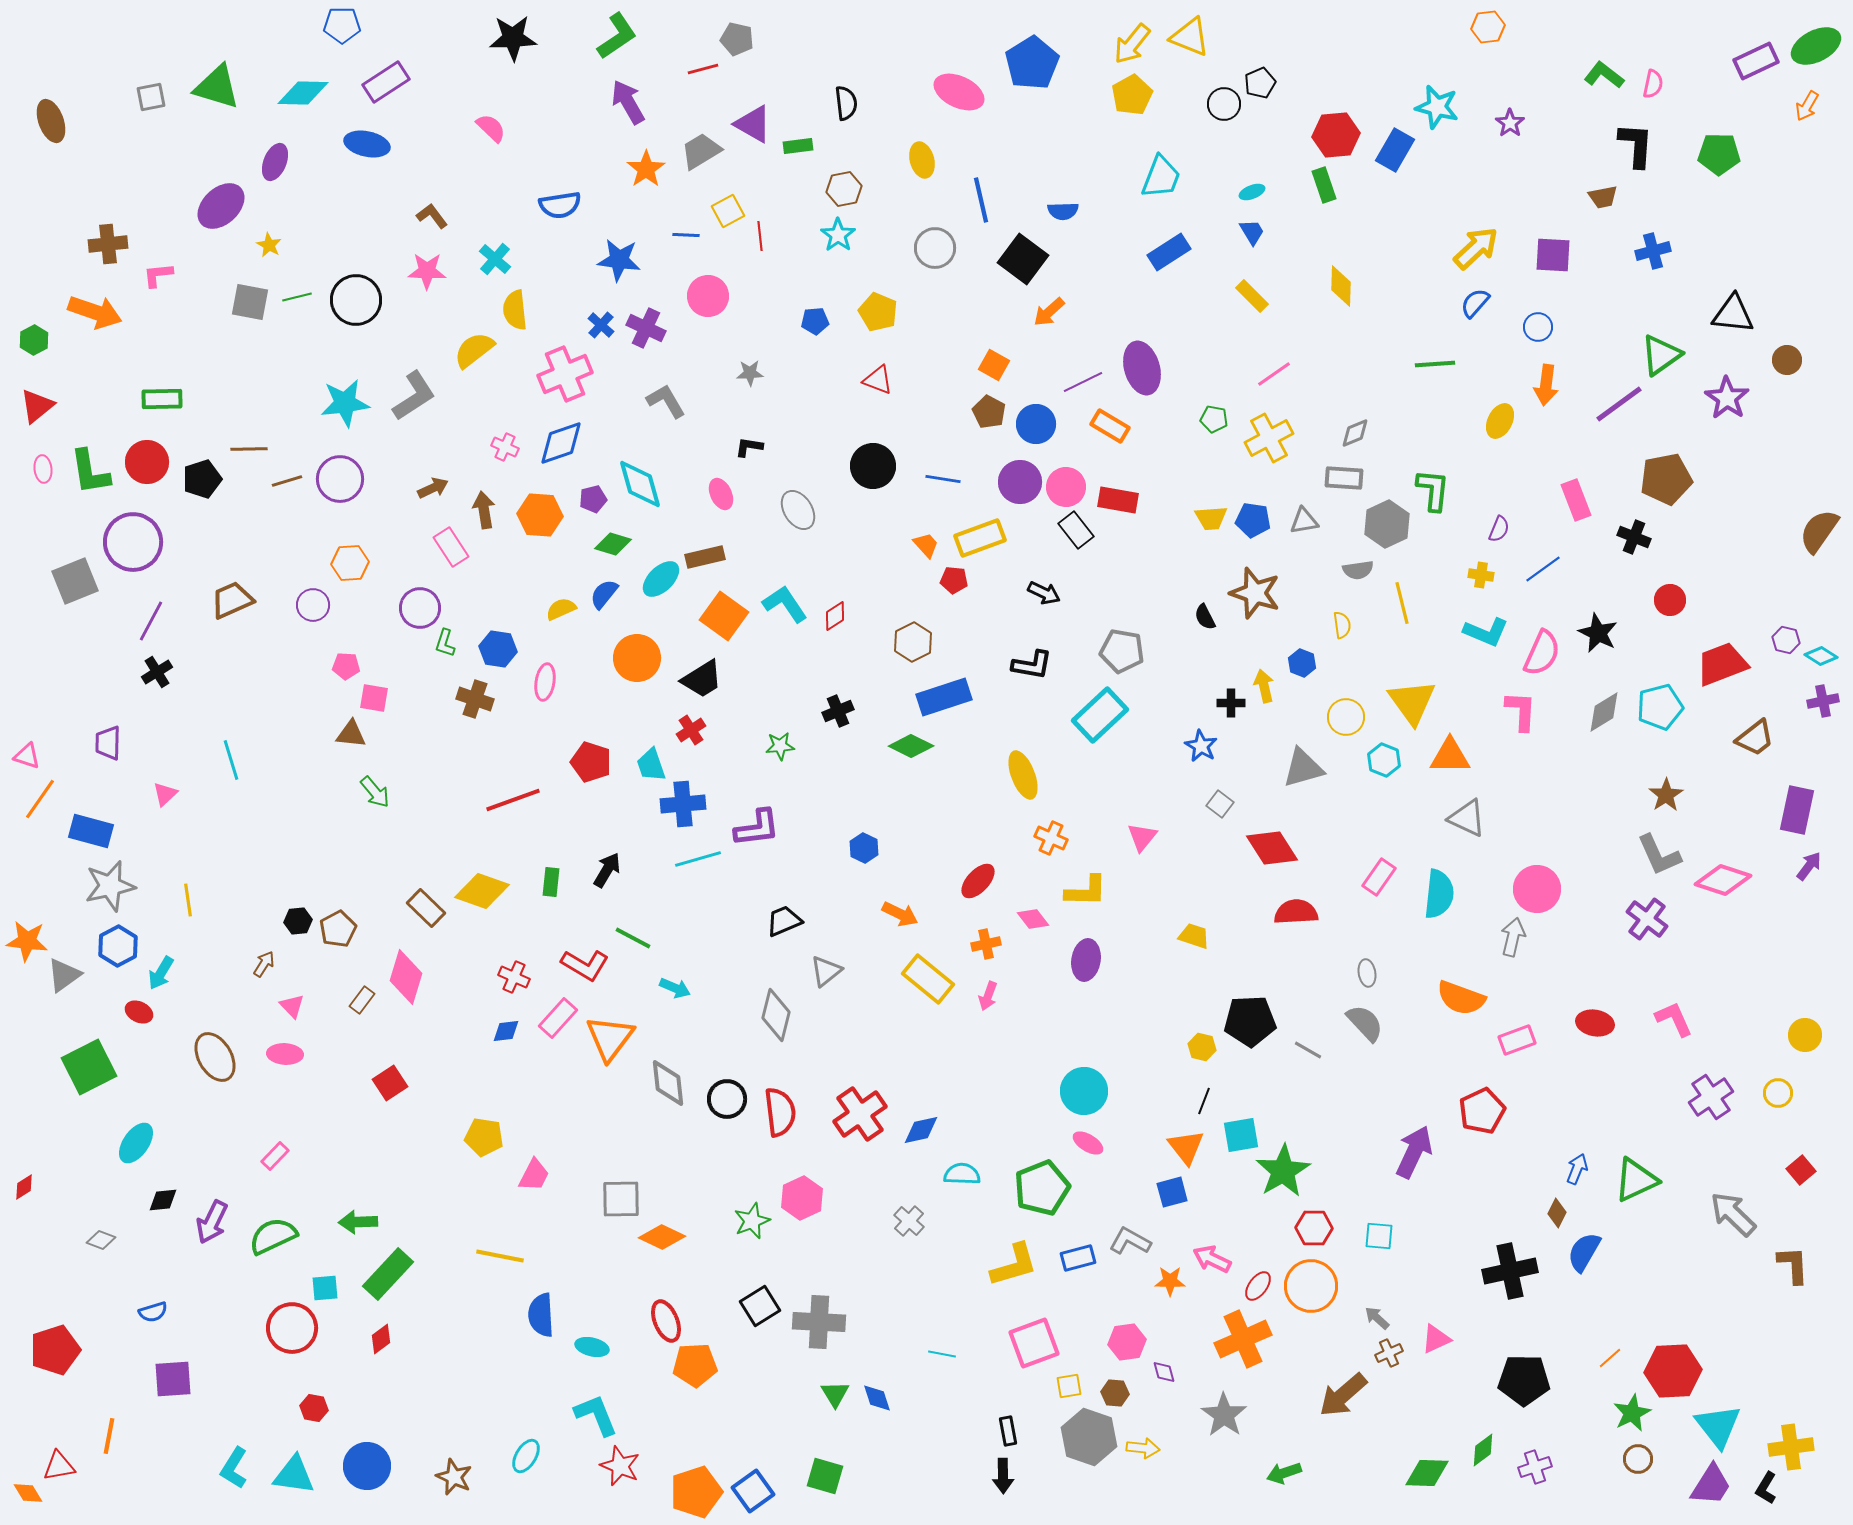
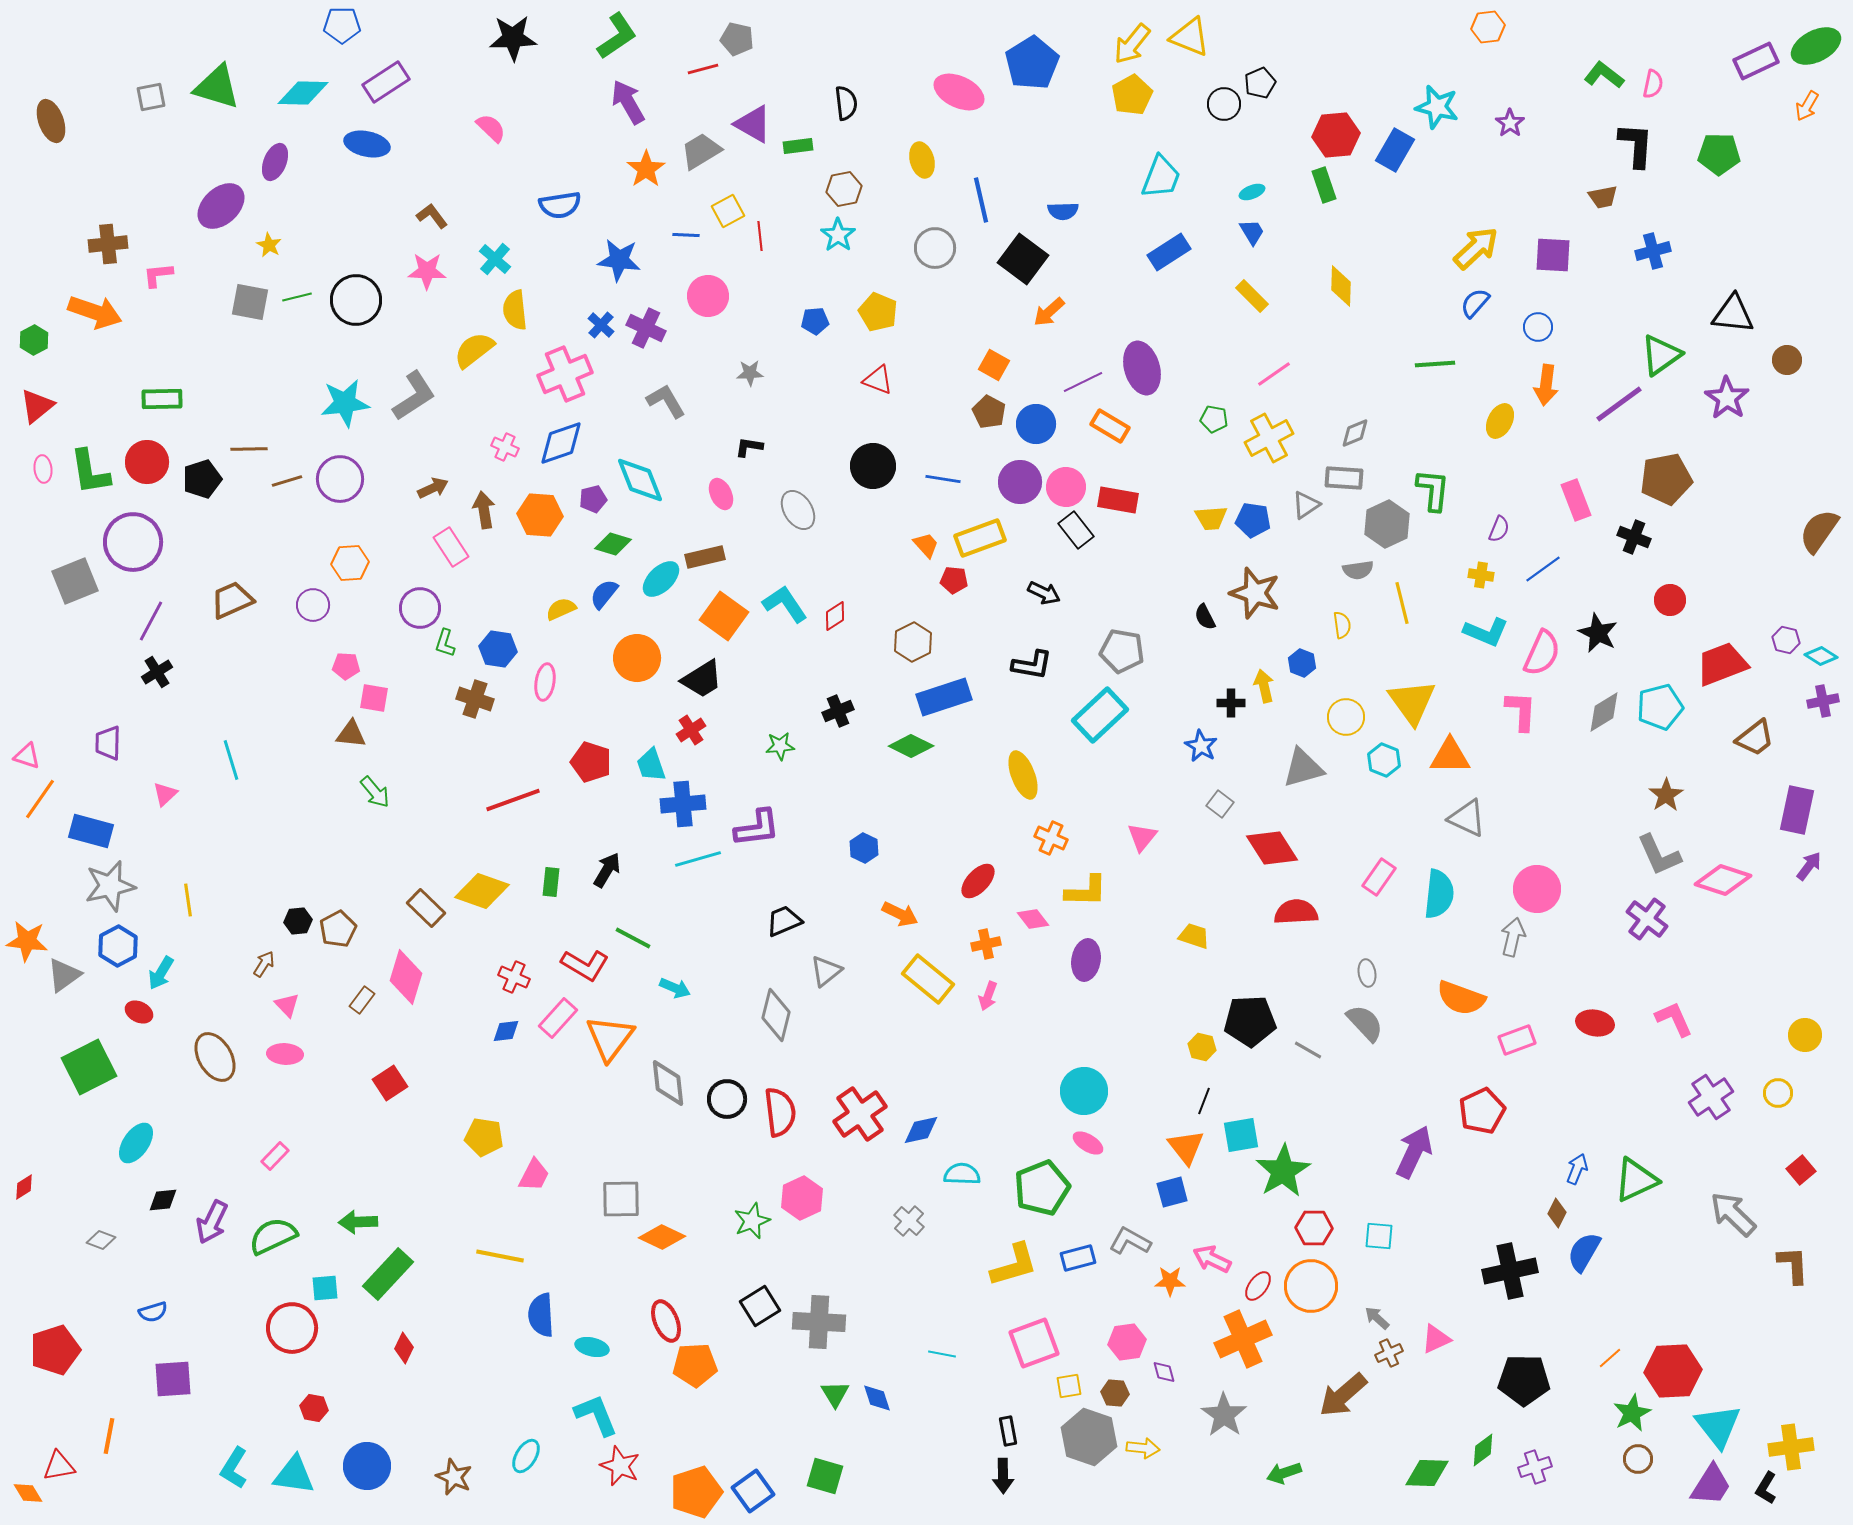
cyan diamond at (640, 484): moved 4 px up; rotated 6 degrees counterclockwise
gray triangle at (1304, 521): moved 2 px right, 16 px up; rotated 24 degrees counterclockwise
pink triangle at (292, 1006): moved 5 px left, 1 px up
red diamond at (381, 1339): moved 23 px right, 9 px down; rotated 28 degrees counterclockwise
